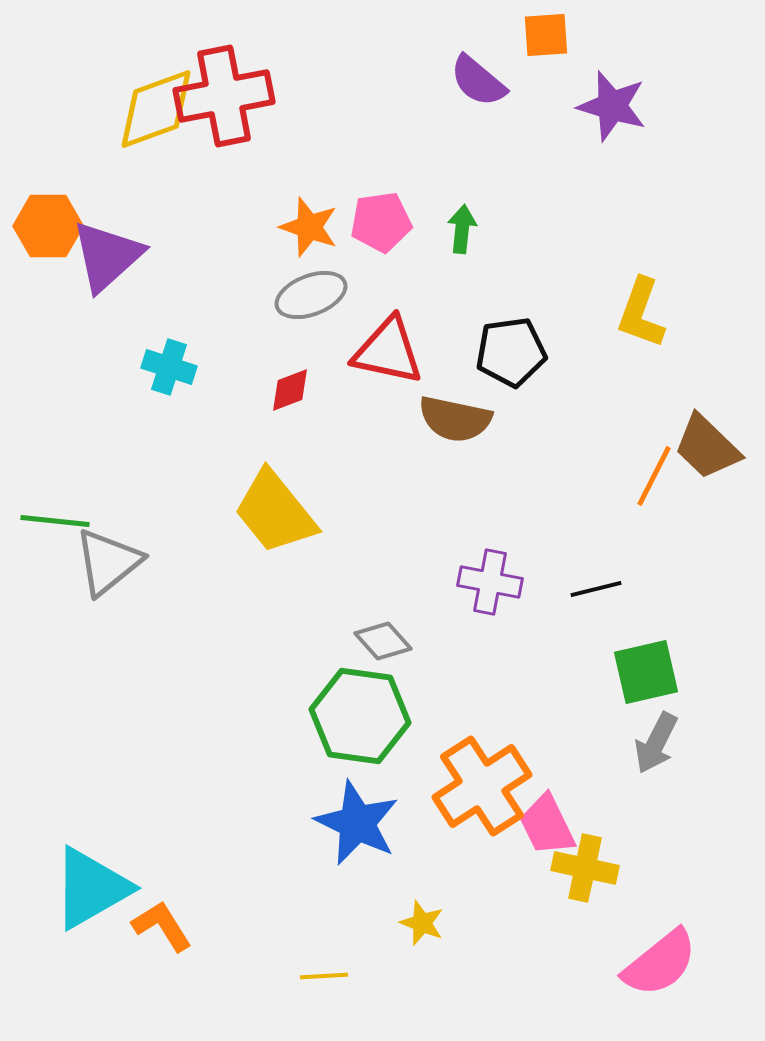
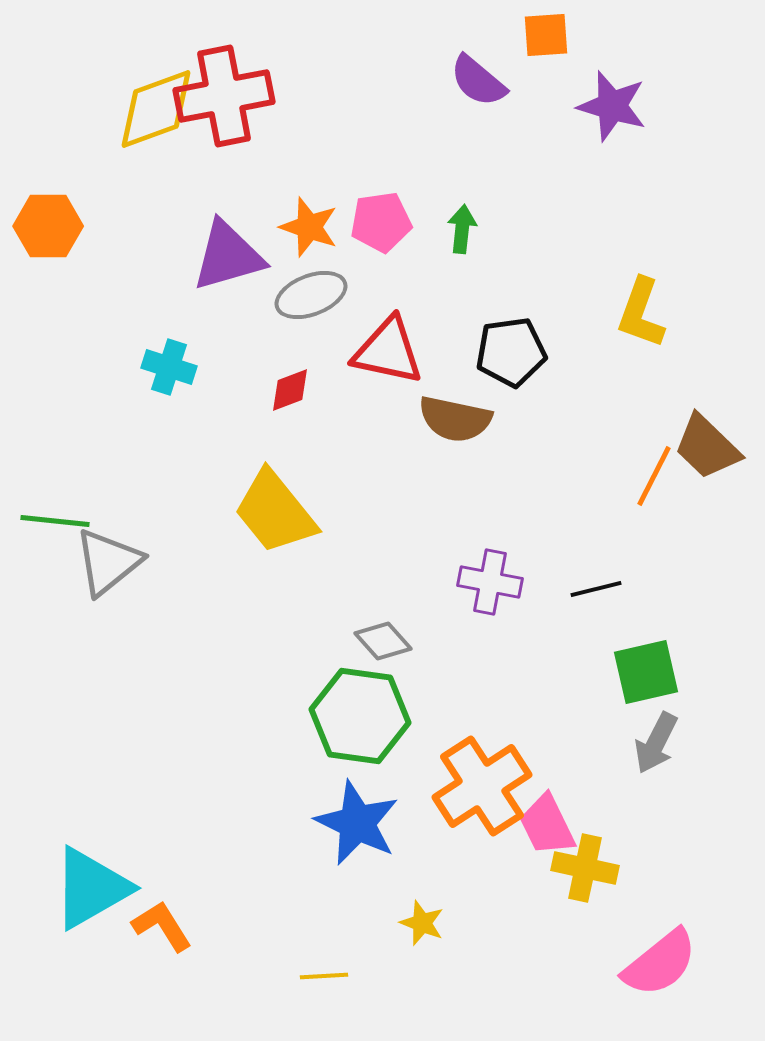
purple triangle: moved 121 px right; rotated 26 degrees clockwise
